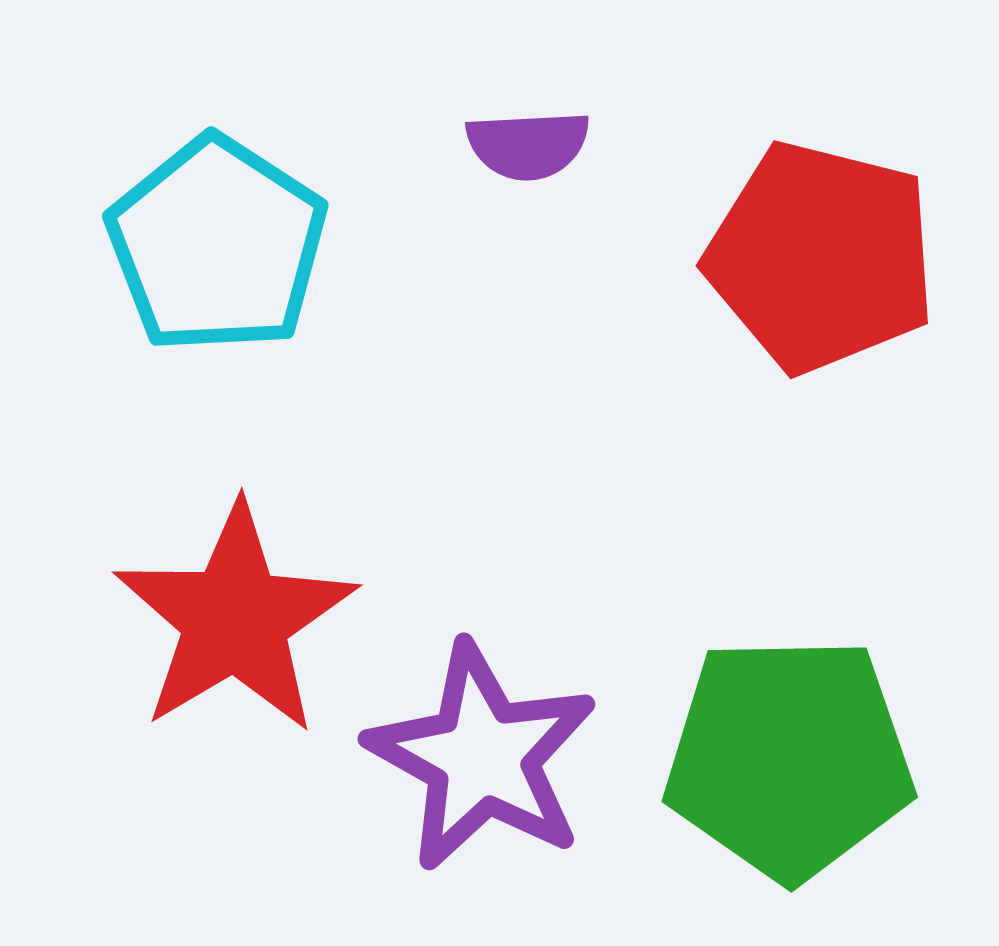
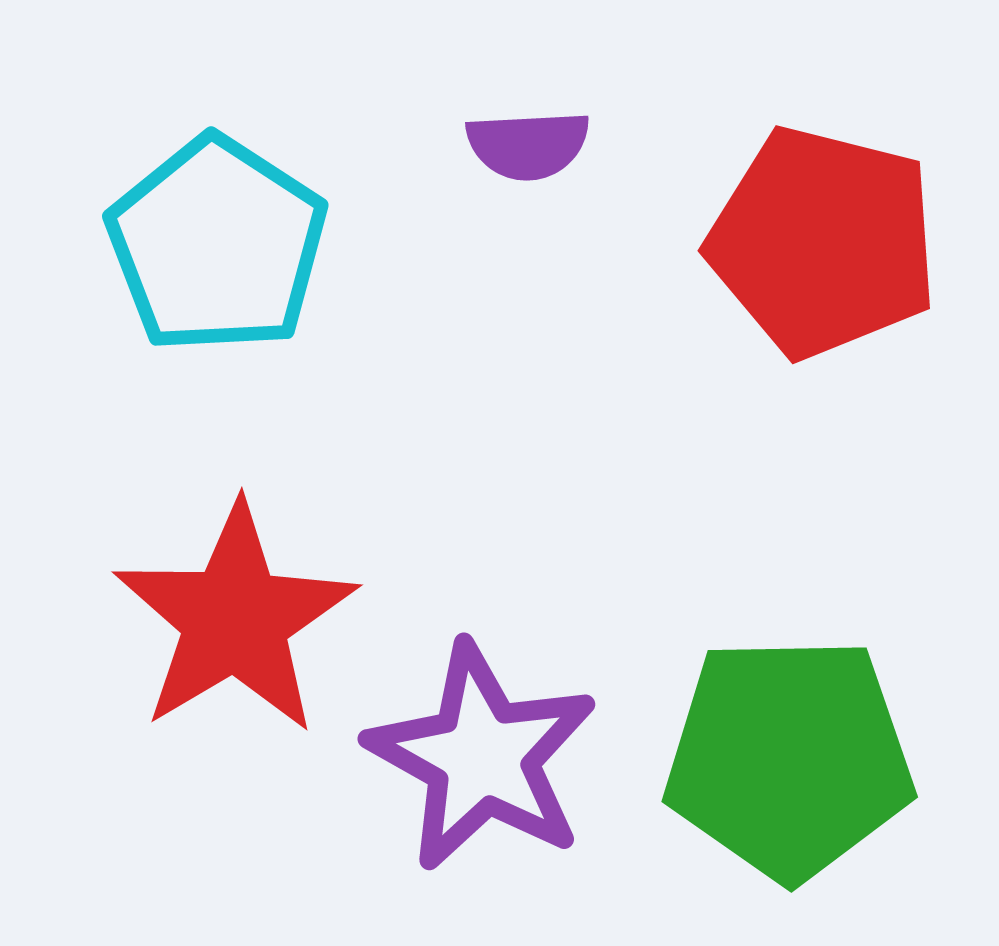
red pentagon: moved 2 px right, 15 px up
